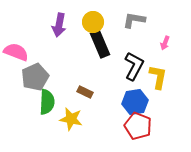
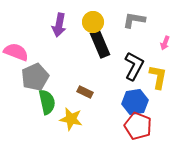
green semicircle: rotated 15 degrees counterclockwise
